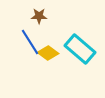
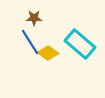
brown star: moved 5 px left, 2 px down
cyan rectangle: moved 5 px up
